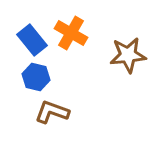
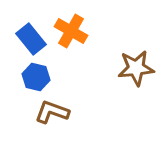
orange cross: moved 2 px up
blue rectangle: moved 1 px left, 1 px up
brown star: moved 8 px right, 13 px down
